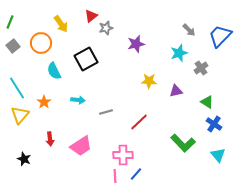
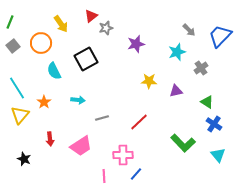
cyan star: moved 2 px left, 1 px up
gray line: moved 4 px left, 6 px down
pink line: moved 11 px left
